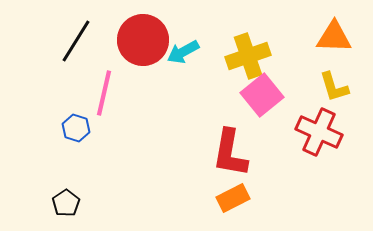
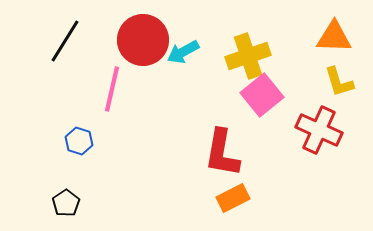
black line: moved 11 px left
yellow L-shape: moved 5 px right, 5 px up
pink line: moved 8 px right, 4 px up
blue hexagon: moved 3 px right, 13 px down
red cross: moved 2 px up
red L-shape: moved 8 px left
